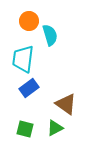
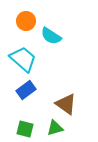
orange circle: moved 3 px left
cyan semicircle: moved 1 px right, 1 px down; rotated 140 degrees clockwise
cyan trapezoid: rotated 124 degrees clockwise
blue rectangle: moved 3 px left, 2 px down
green triangle: rotated 12 degrees clockwise
